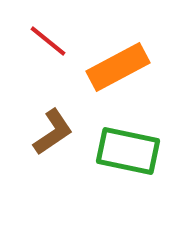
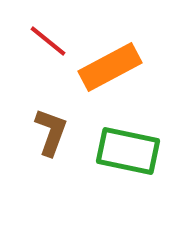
orange rectangle: moved 8 px left
brown L-shape: moved 2 px left; rotated 36 degrees counterclockwise
